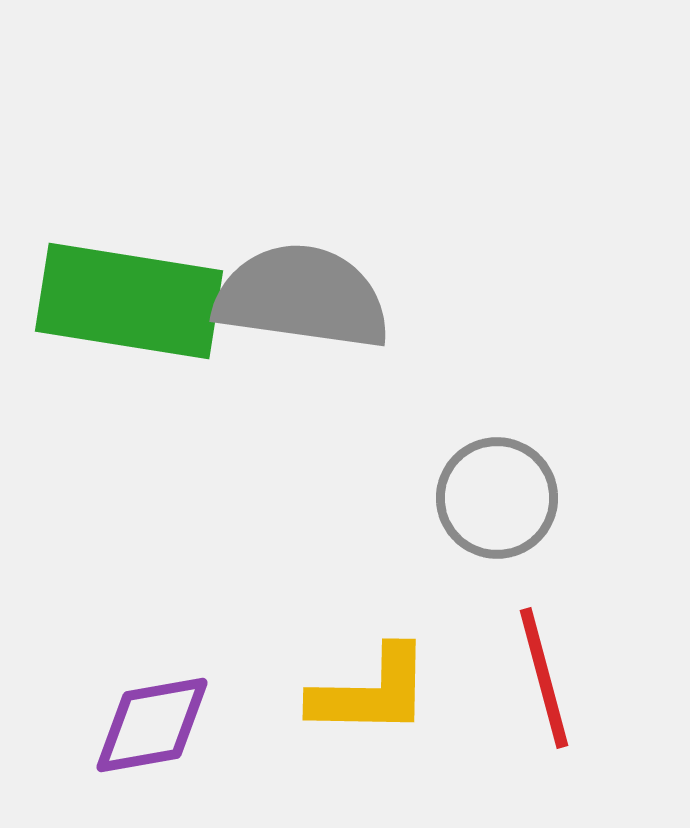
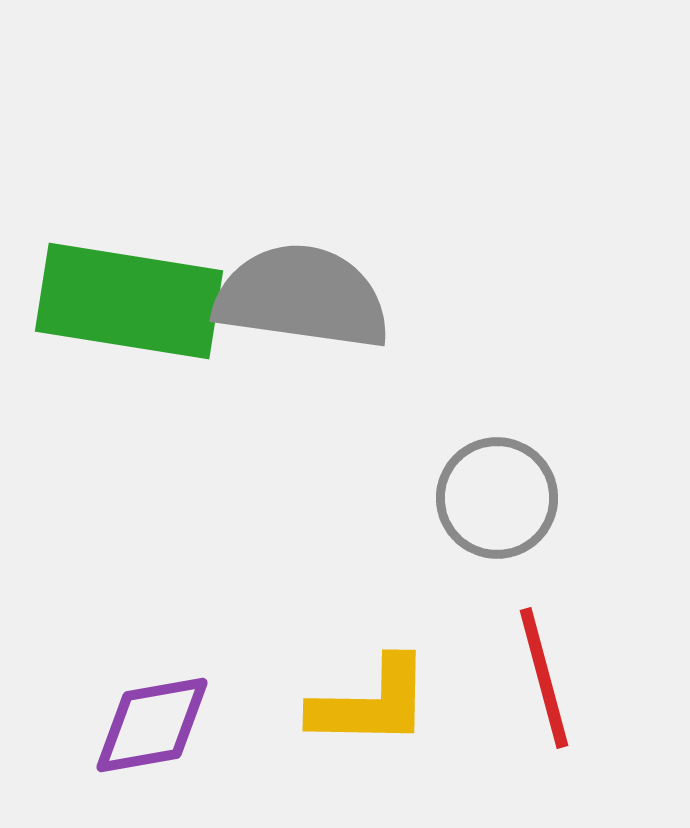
yellow L-shape: moved 11 px down
